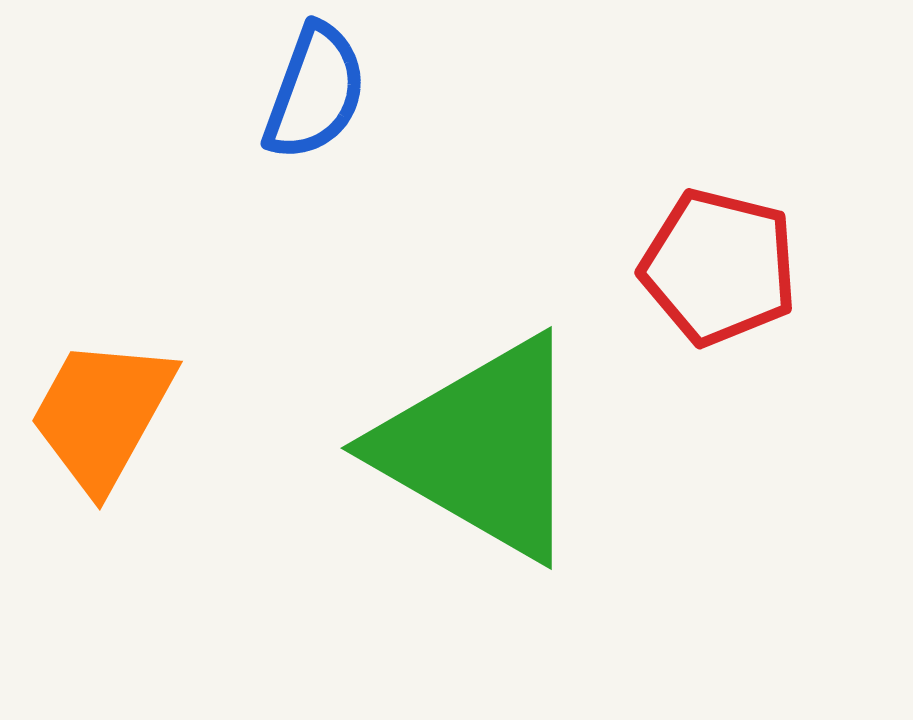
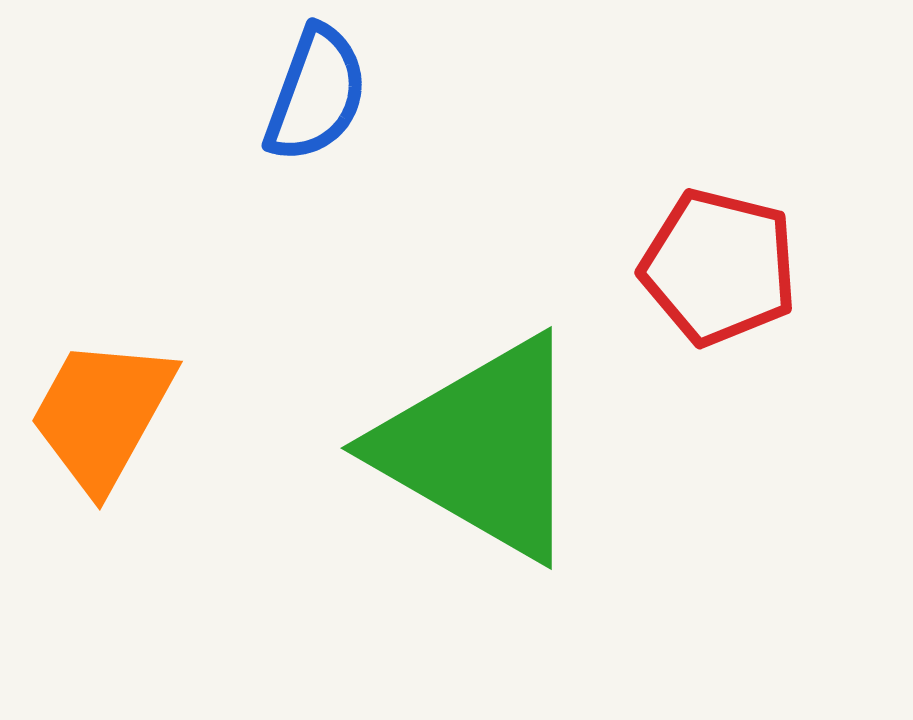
blue semicircle: moved 1 px right, 2 px down
